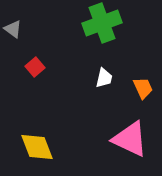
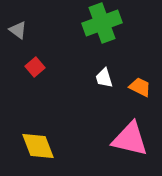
gray triangle: moved 5 px right, 1 px down
white trapezoid: rotated 150 degrees clockwise
orange trapezoid: moved 3 px left, 1 px up; rotated 40 degrees counterclockwise
pink triangle: rotated 12 degrees counterclockwise
yellow diamond: moved 1 px right, 1 px up
